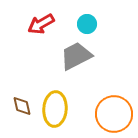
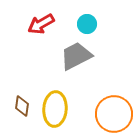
brown diamond: rotated 20 degrees clockwise
